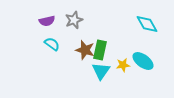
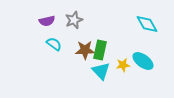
cyan semicircle: moved 2 px right
brown star: rotated 18 degrees counterclockwise
cyan triangle: rotated 18 degrees counterclockwise
